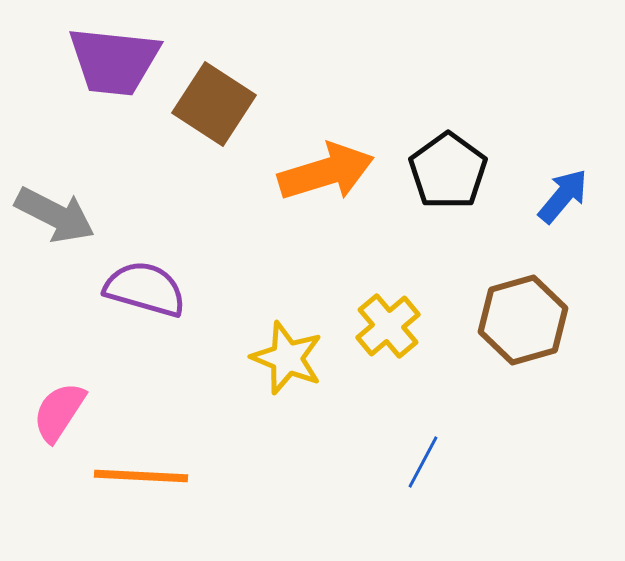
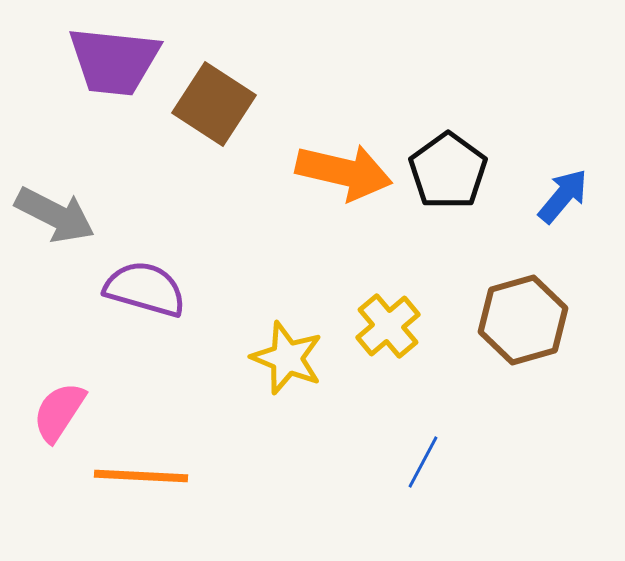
orange arrow: moved 18 px right; rotated 30 degrees clockwise
